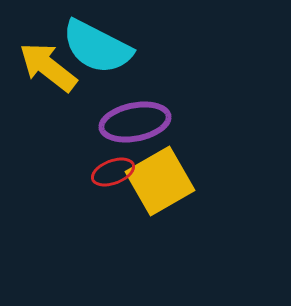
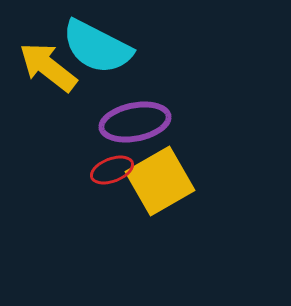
red ellipse: moved 1 px left, 2 px up
